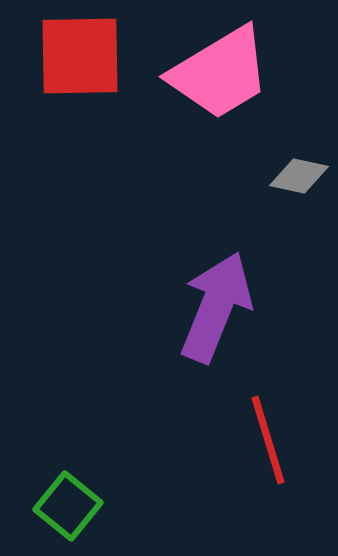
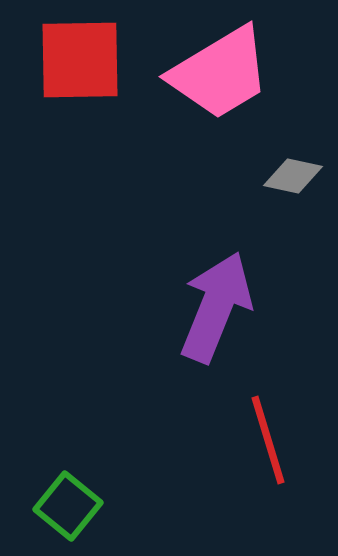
red square: moved 4 px down
gray diamond: moved 6 px left
